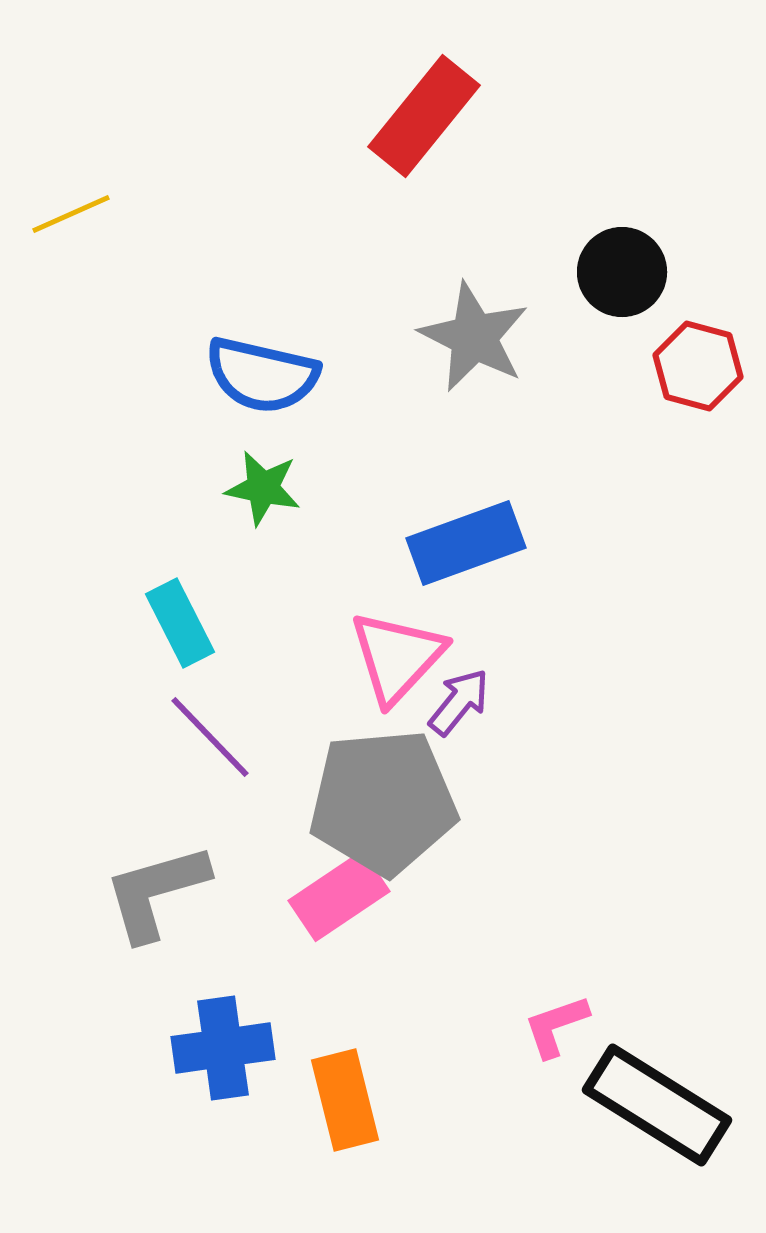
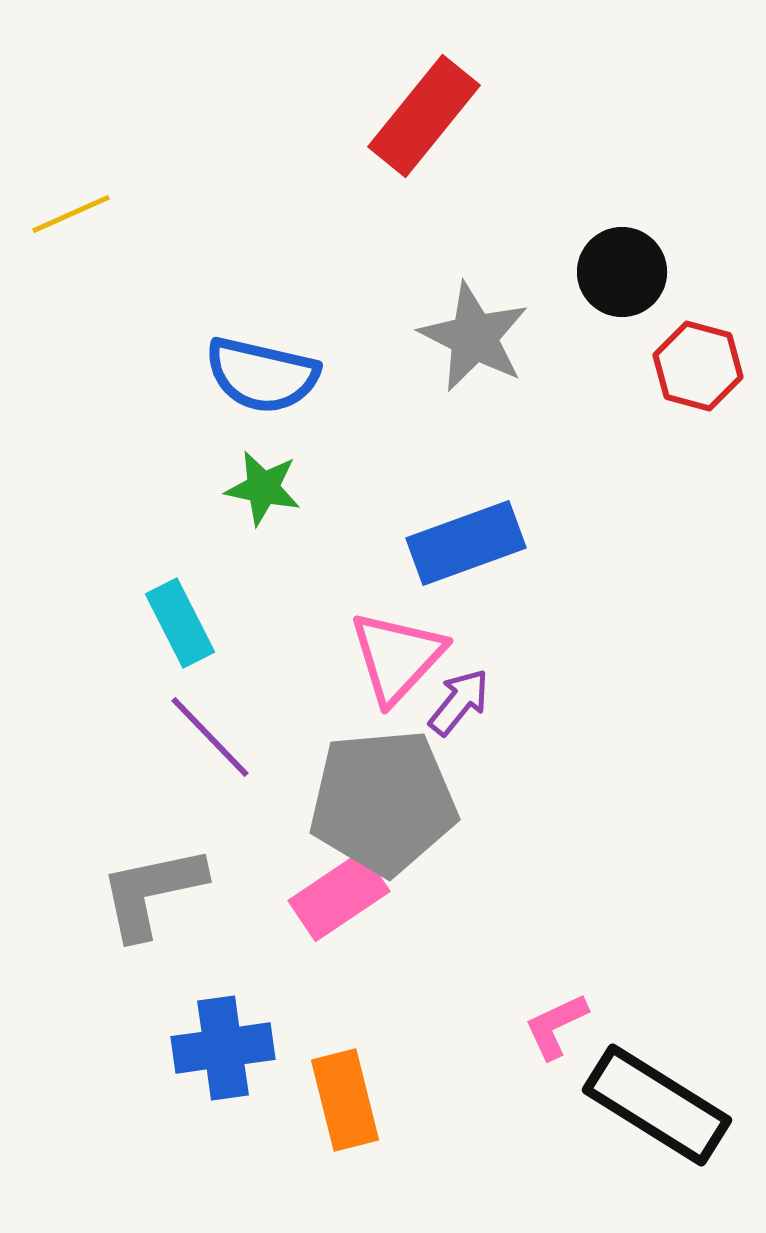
gray L-shape: moved 4 px left; rotated 4 degrees clockwise
pink L-shape: rotated 6 degrees counterclockwise
